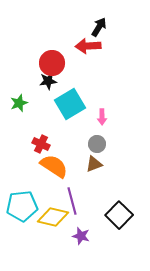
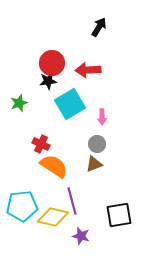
red arrow: moved 24 px down
black square: rotated 36 degrees clockwise
